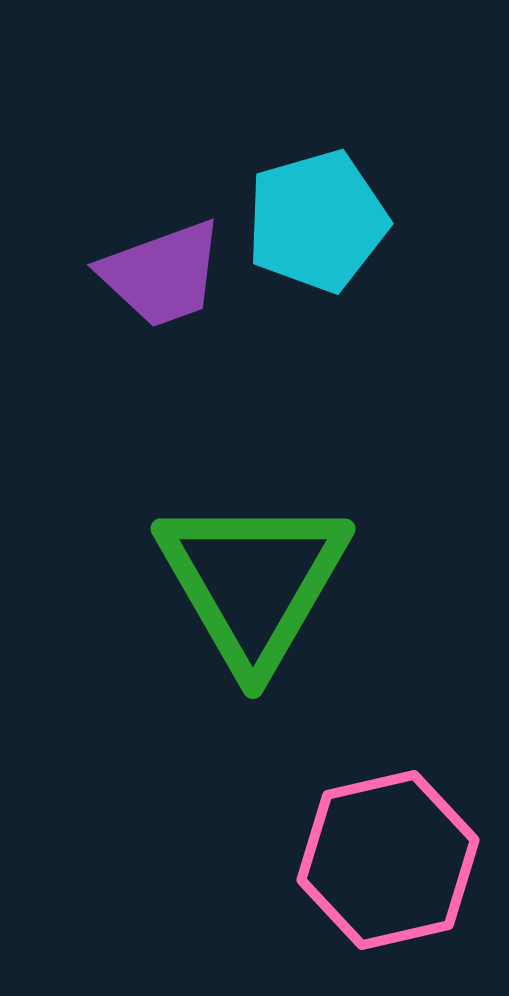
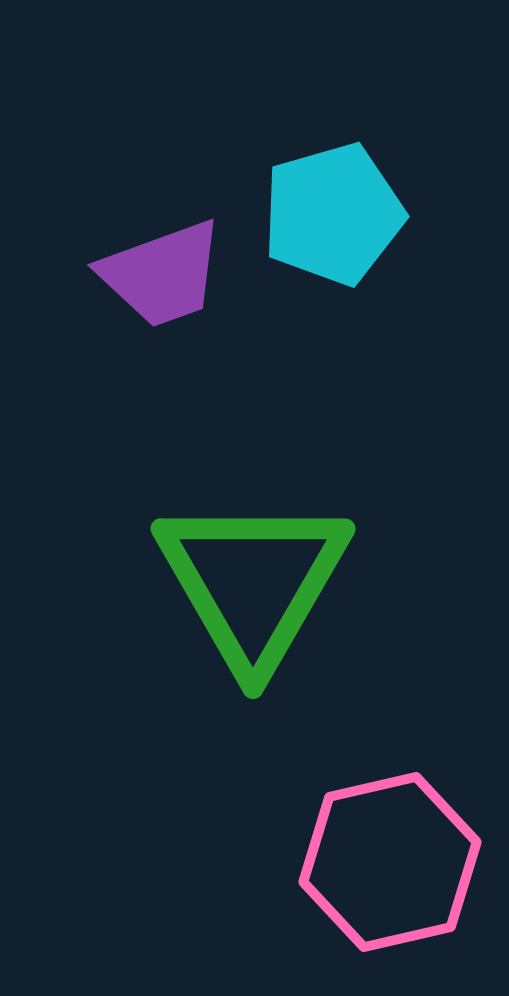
cyan pentagon: moved 16 px right, 7 px up
pink hexagon: moved 2 px right, 2 px down
